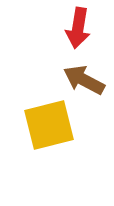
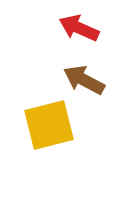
red arrow: moved 1 px right; rotated 105 degrees clockwise
